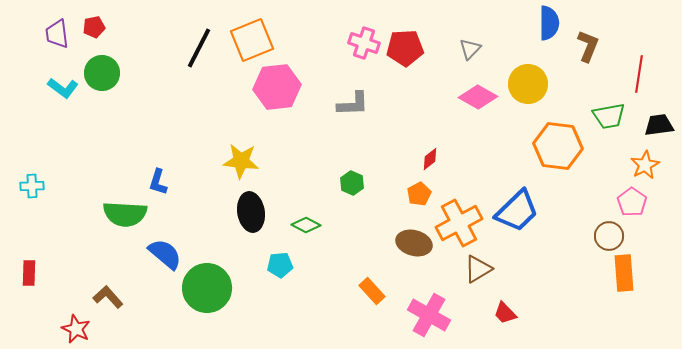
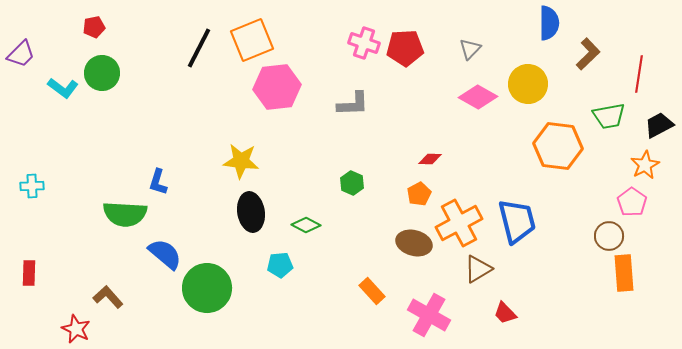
purple trapezoid at (57, 34): moved 36 px left, 20 px down; rotated 128 degrees counterclockwise
brown L-shape at (588, 46): moved 8 px down; rotated 24 degrees clockwise
black trapezoid at (659, 125): rotated 20 degrees counterclockwise
red diamond at (430, 159): rotated 40 degrees clockwise
blue trapezoid at (517, 211): moved 10 px down; rotated 60 degrees counterclockwise
